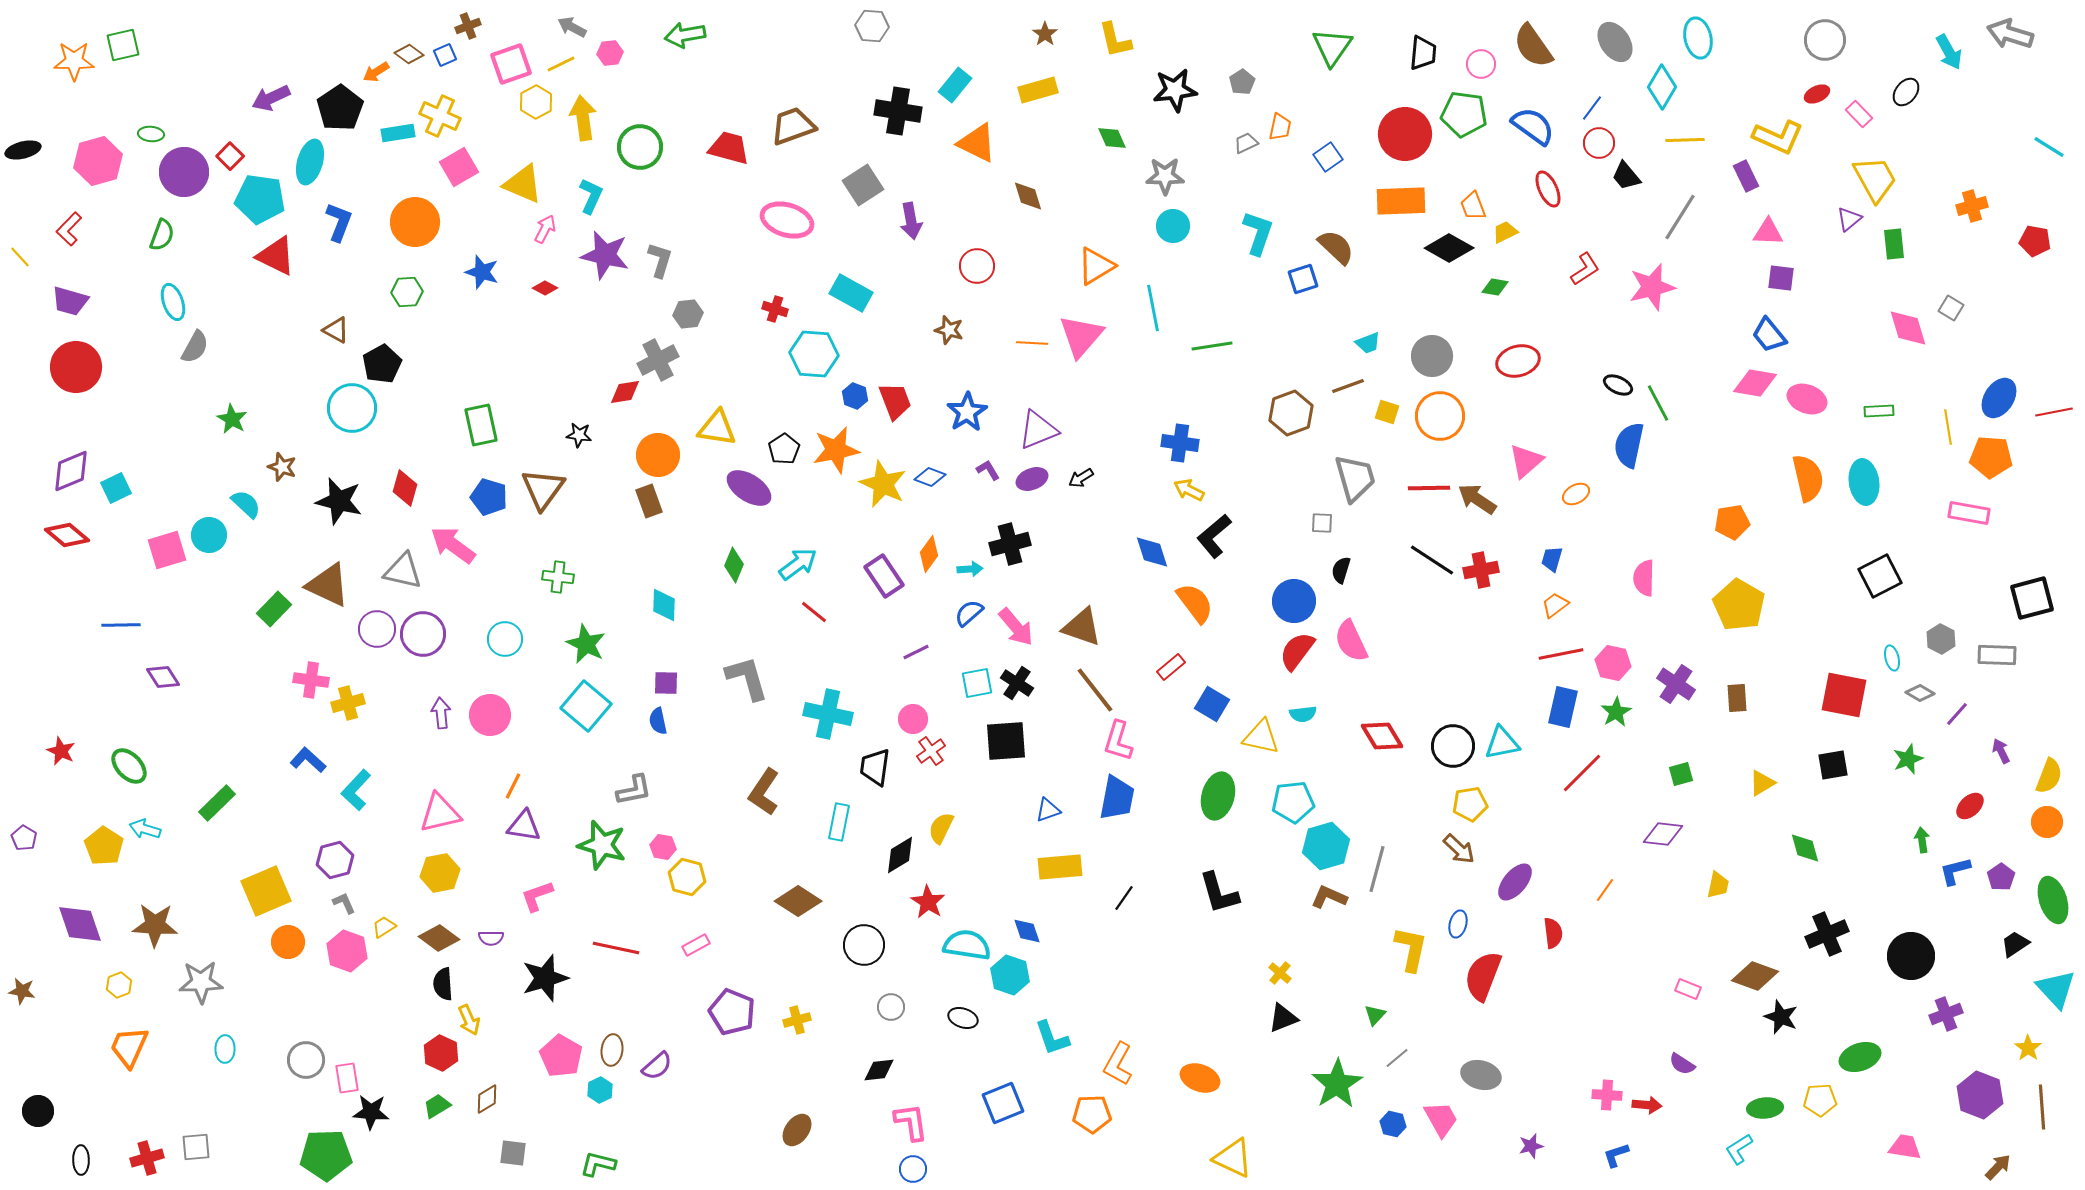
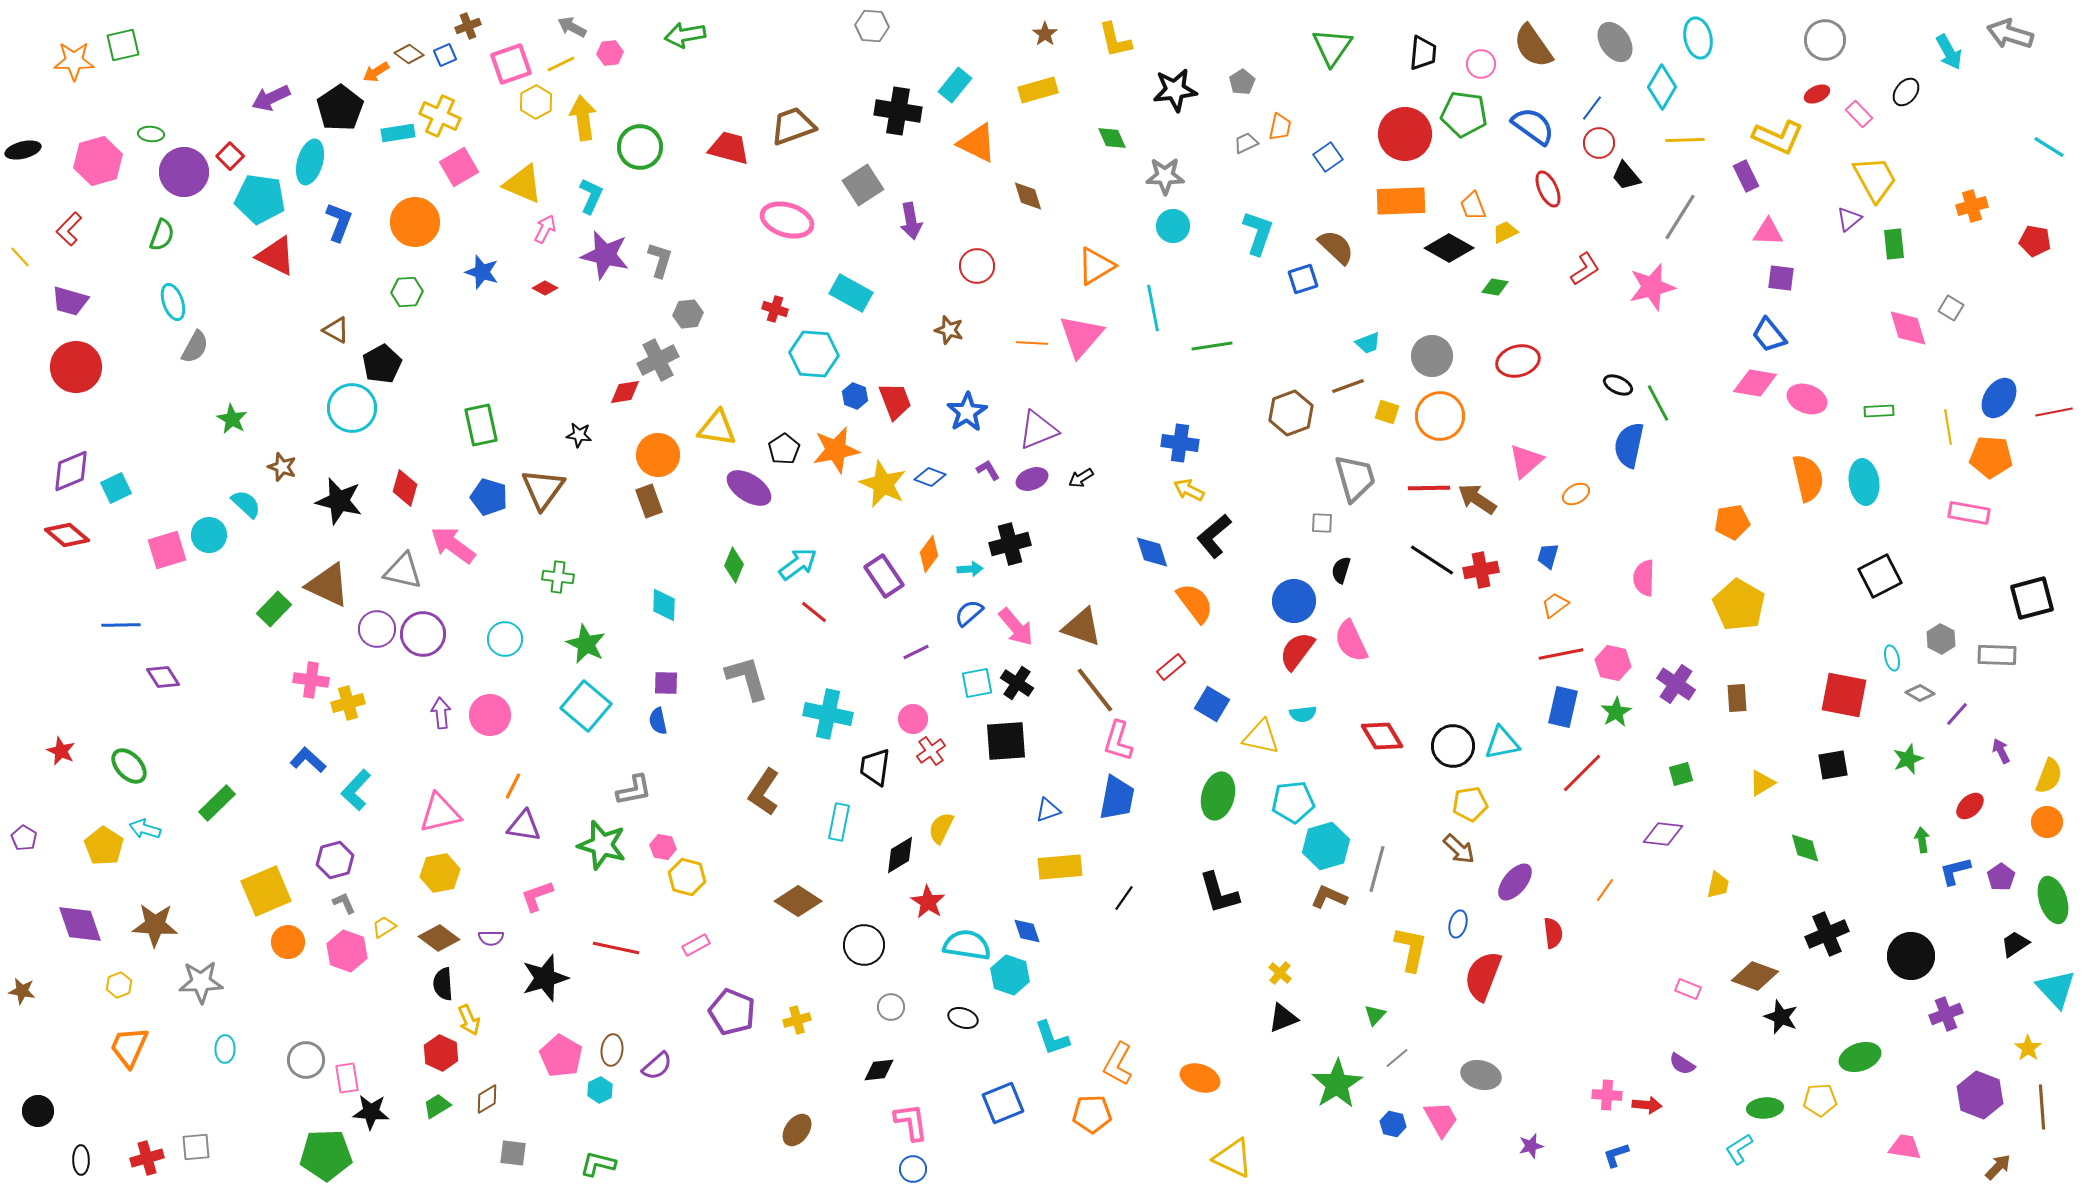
blue trapezoid at (1552, 559): moved 4 px left, 3 px up
